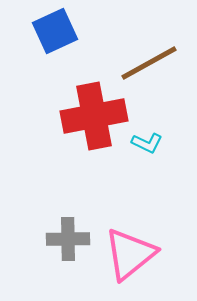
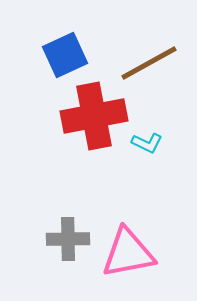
blue square: moved 10 px right, 24 px down
pink triangle: moved 2 px left, 1 px up; rotated 28 degrees clockwise
